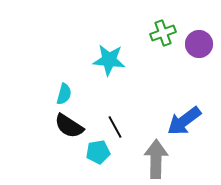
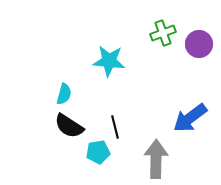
cyan star: moved 1 px down
blue arrow: moved 6 px right, 3 px up
black line: rotated 15 degrees clockwise
